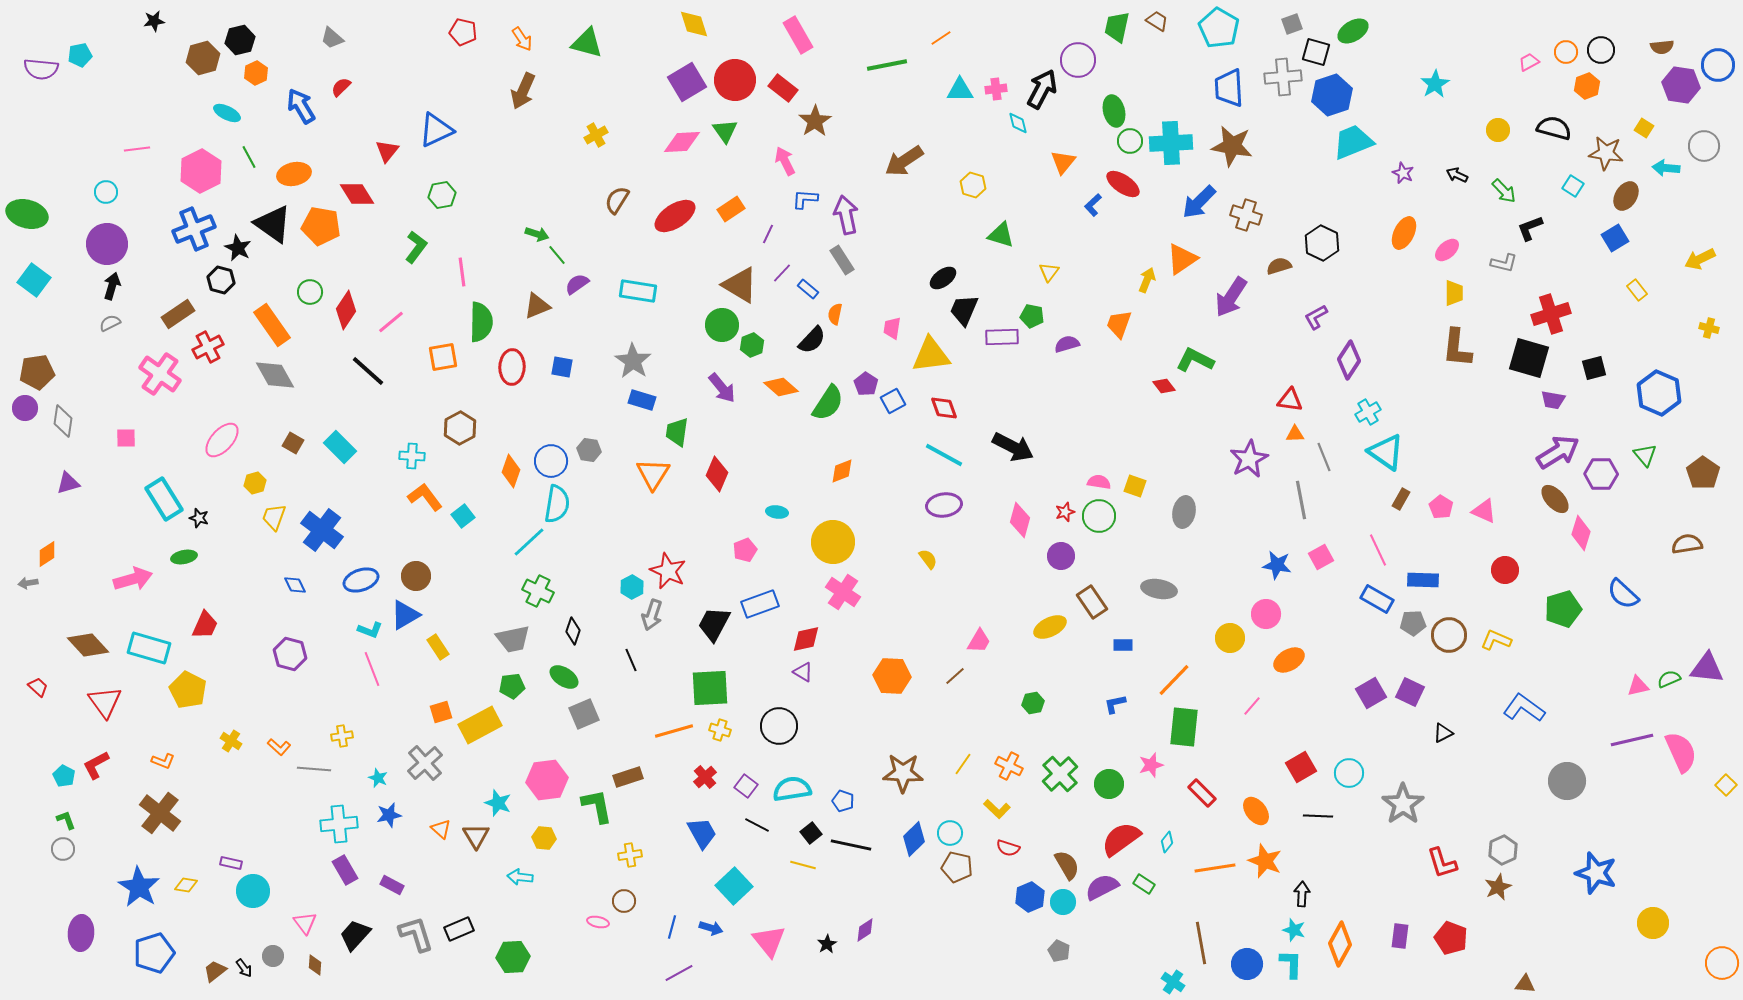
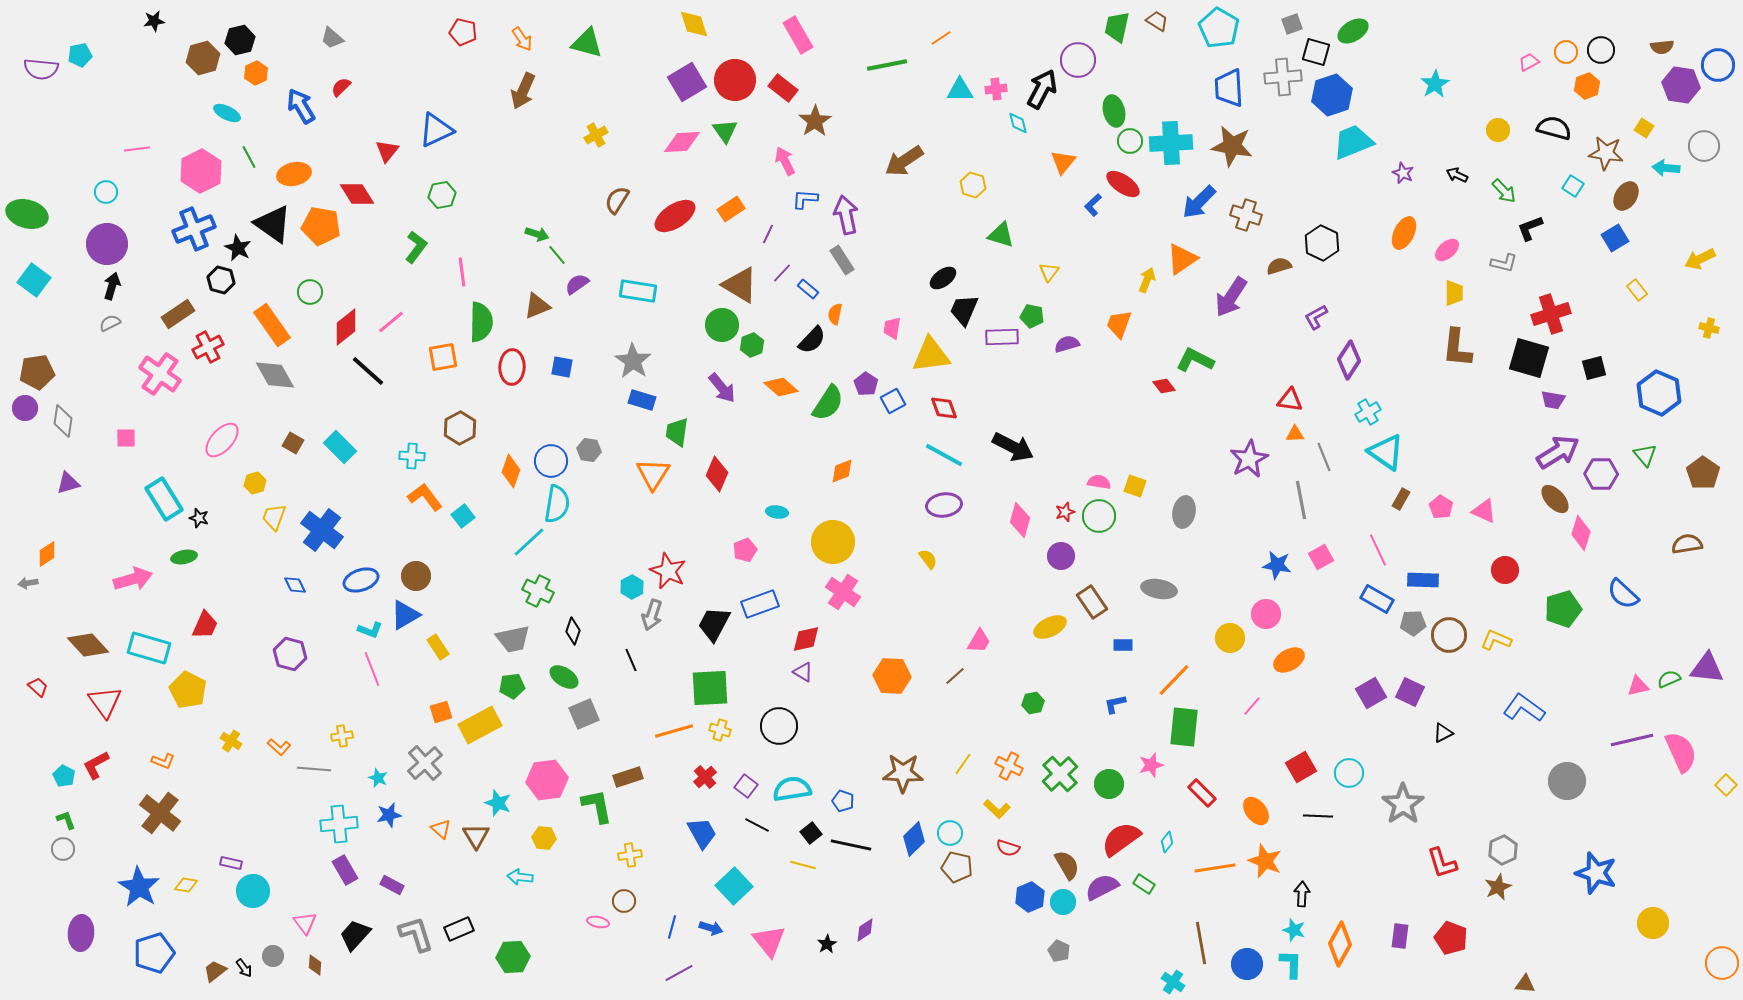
red diamond at (346, 310): moved 17 px down; rotated 18 degrees clockwise
